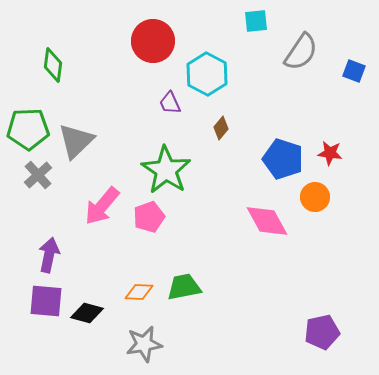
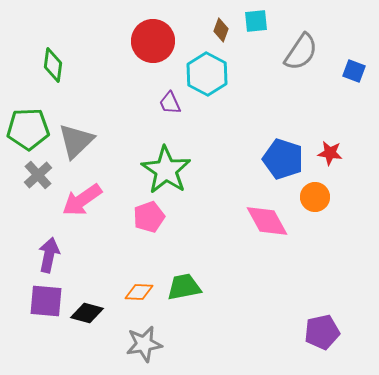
brown diamond: moved 98 px up; rotated 20 degrees counterclockwise
pink arrow: moved 20 px left, 6 px up; rotated 15 degrees clockwise
